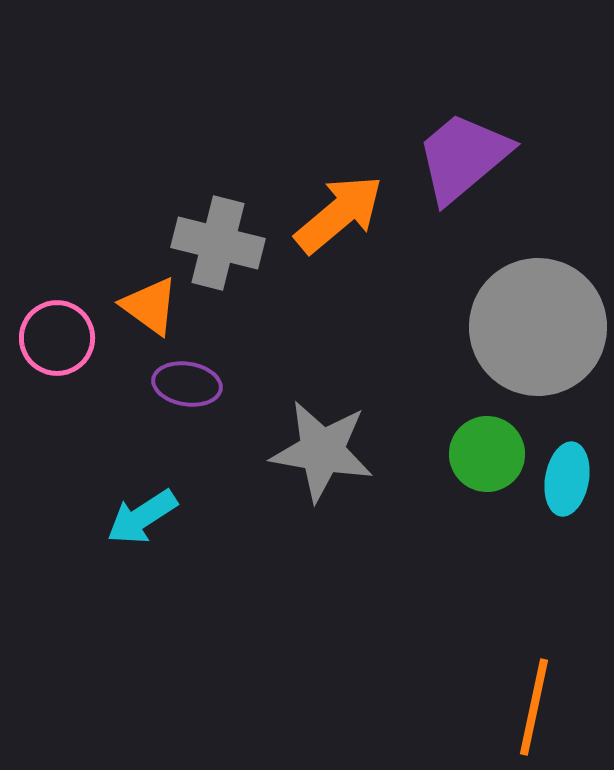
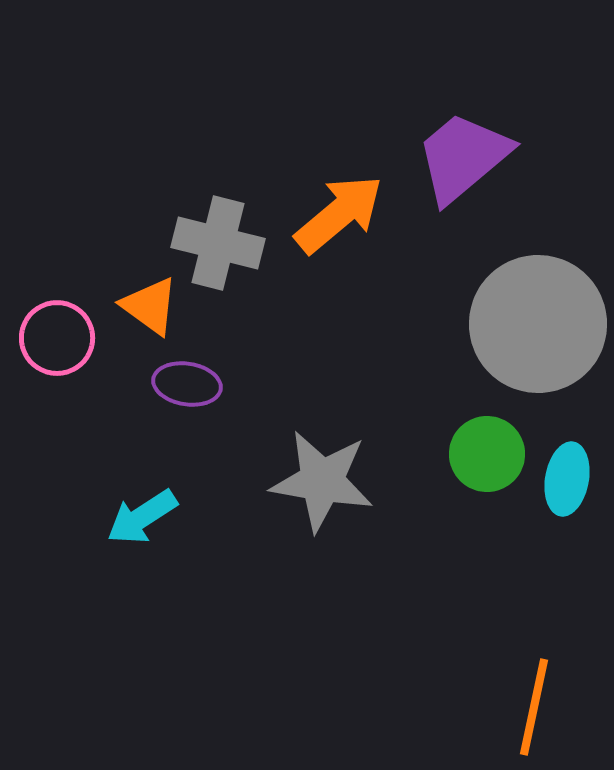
gray circle: moved 3 px up
gray star: moved 30 px down
